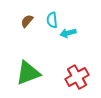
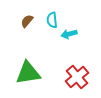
cyan arrow: moved 1 px right, 1 px down
green triangle: rotated 12 degrees clockwise
red cross: rotated 10 degrees counterclockwise
